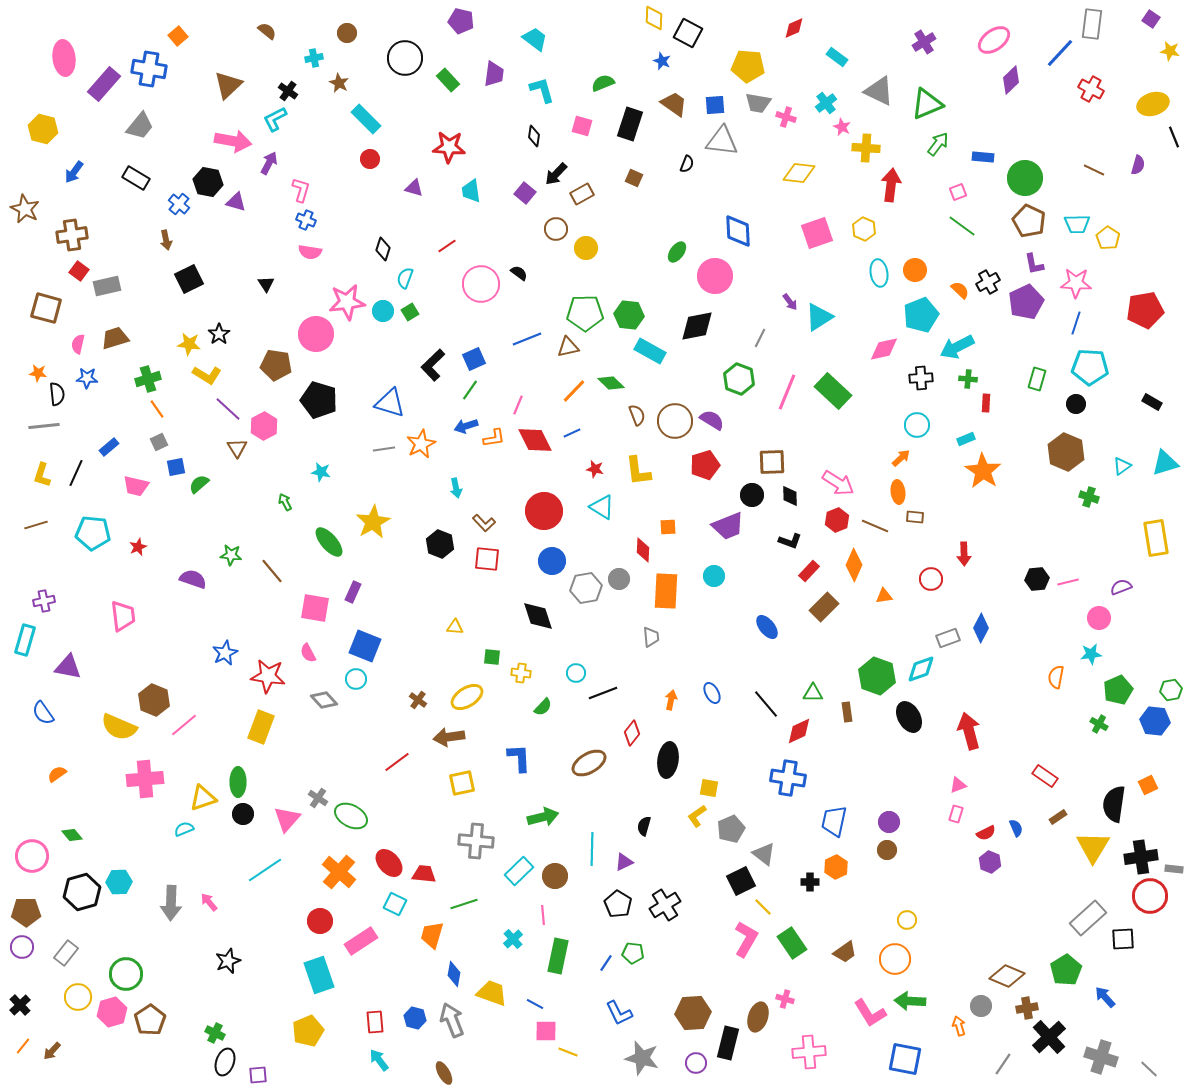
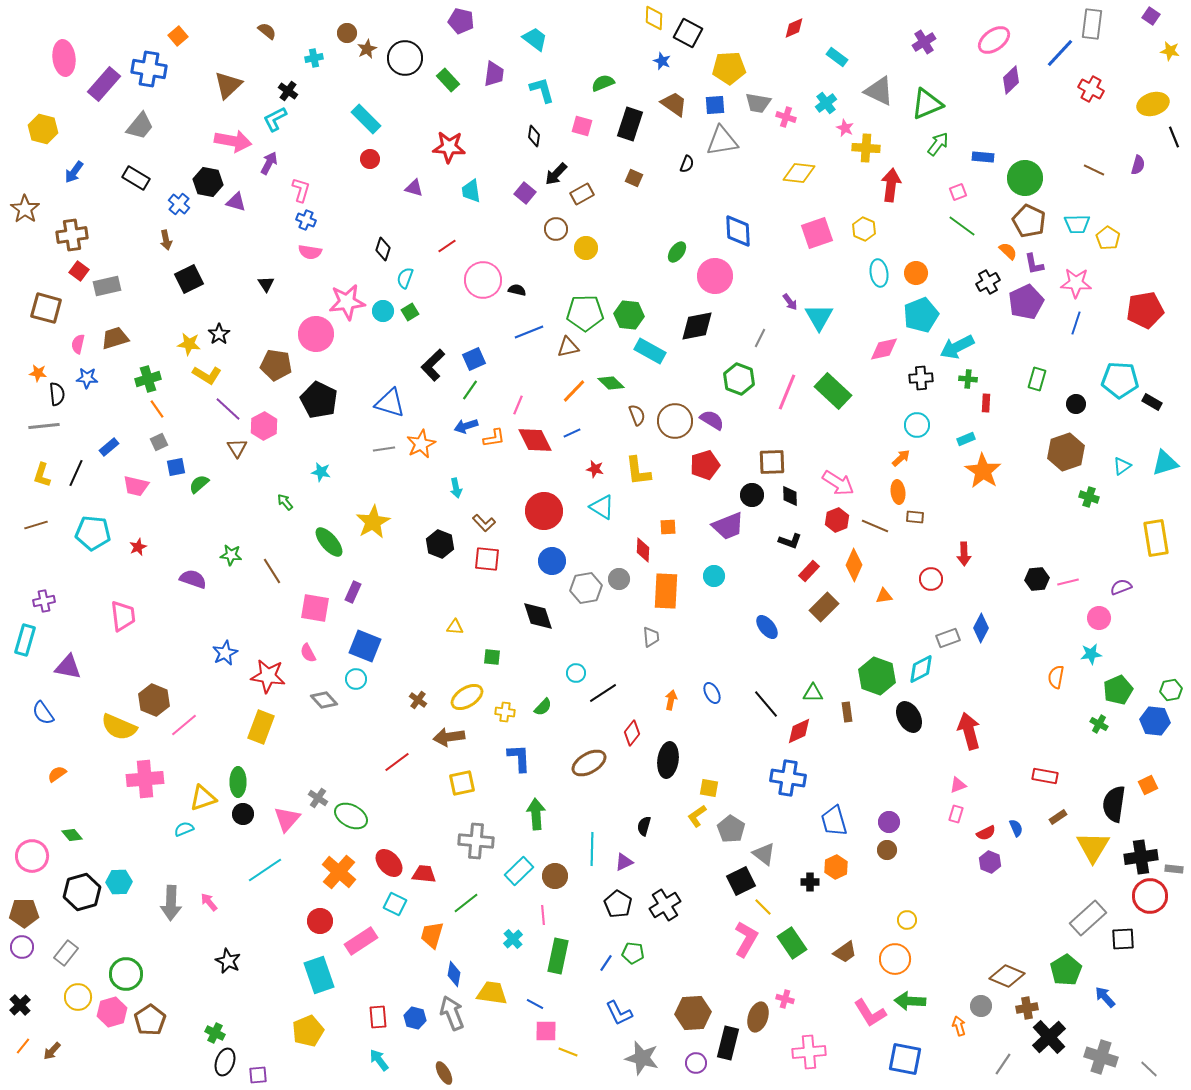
purple square at (1151, 19): moved 3 px up
yellow pentagon at (748, 66): moved 19 px left, 2 px down; rotated 8 degrees counterclockwise
brown star at (339, 83): moved 28 px right, 34 px up; rotated 18 degrees clockwise
pink star at (842, 127): moved 3 px right, 1 px down
gray triangle at (722, 141): rotated 16 degrees counterclockwise
brown star at (25, 209): rotated 8 degrees clockwise
orange circle at (915, 270): moved 1 px right, 3 px down
black semicircle at (519, 273): moved 2 px left, 17 px down; rotated 24 degrees counterclockwise
pink circle at (481, 284): moved 2 px right, 4 px up
orange semicircle at (960, 290): moved 48 px right, 39 px up
cyan triangle at (819, 317): rotated 28 degrees counterclockwise
blue line at (527, 339): moved 2 px right, 7 px up
cyan pentagon at (1090, 367): moved 30 px right, 13 px down
black pentagon at (319, 400): rotated 9 degrees clockwise
brown hexagon at (1066, 452): rotated 18 degrees clockwise
green arrow at (285, 502): rotated 12 degrees counterclockwise
brown line at (272, 571): rotated 8 degrees clockwise
cyan diamond at (921, 669): rotated 8 degrees counterclockwise
yellow cross at (521, 673): moved 16 px left, 39 px down
black line at (603, 693): rotated 12 degrees counterclockwise
red rectangle at (1045, 776): rotated 25 degrees counterclockwise
green arrow at (543, 817): moved 7 px left, 3 px up; rotated 80 degrees counterclockwise
blue trapezoid at (834, 821): rotated 28 degrees counterclockwise
gray pentagon at (731, 829): rotated 16 degrees counterclockwise
green line at (464, 904): moved 2 px right, 1 px up; rotated 20 degrees counterclockwise
brown pentagon at (26, 912): moved 2 px left, 1 px down
black star at (228, 961): rotated 25 degrees counterclockwise
yellow trapezoid at (492, 993): rotated 12 degrees counterclockwise
gray arrow at (452, 1020): moved 7 px up
red rectangle at (375, 1022): moved 3 px right, 5 px up
